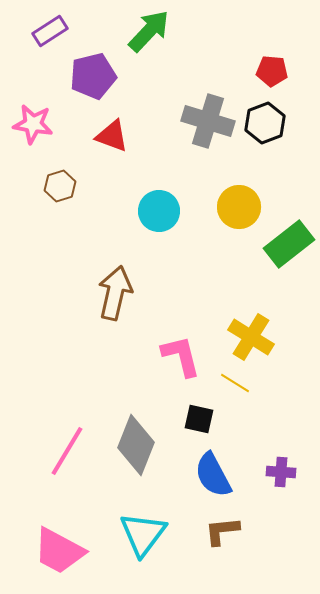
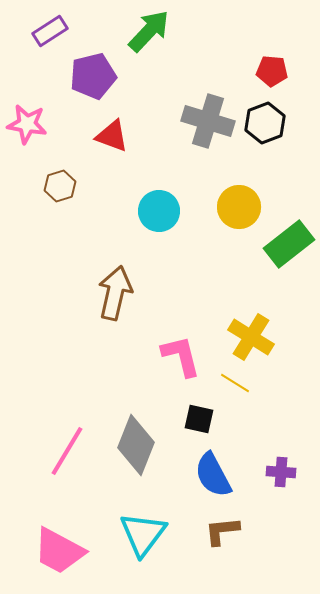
pink star: moved 6 px left
